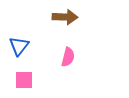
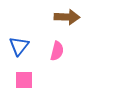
brown arrow: moved 2 px right
pink semicircle: moved 11 px left, 6 px up
